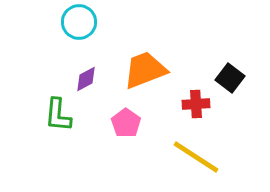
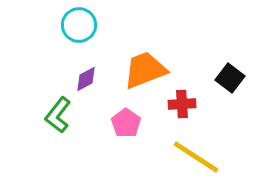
cyan circle: moved 3 px down
red cross: moved 14 px left
green L-shape: rotated 33 degrees clockwise
